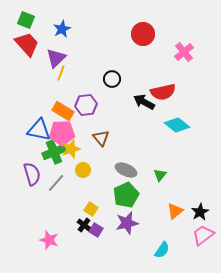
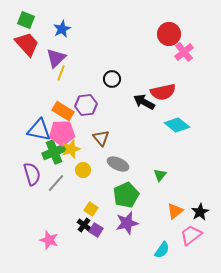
red circle: moved 26 px right
gray ellipse: moved 8 px left, 6 px up
pink trapezoid: moved 12 px left
